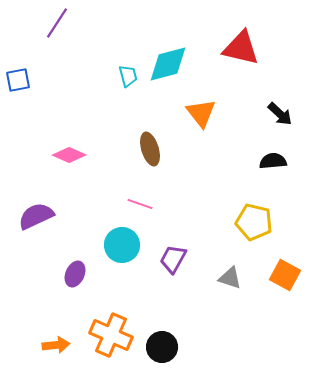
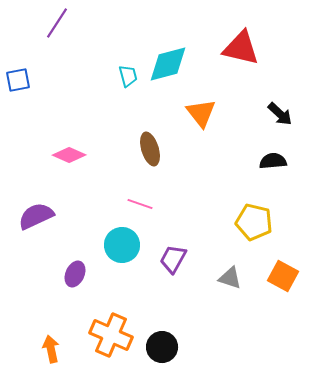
orange square: moved 2 px left, 1 px down
orange arrow: moved 5 px left, 4 px down; rotated 96 degrees counterclockwise
